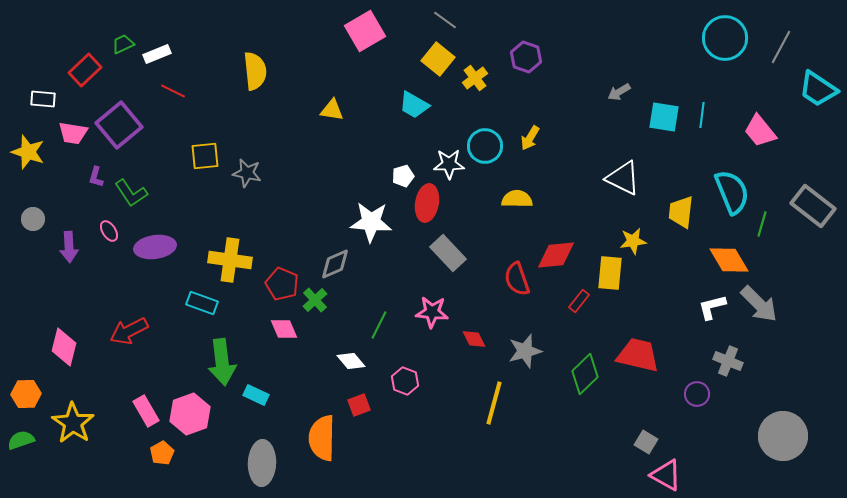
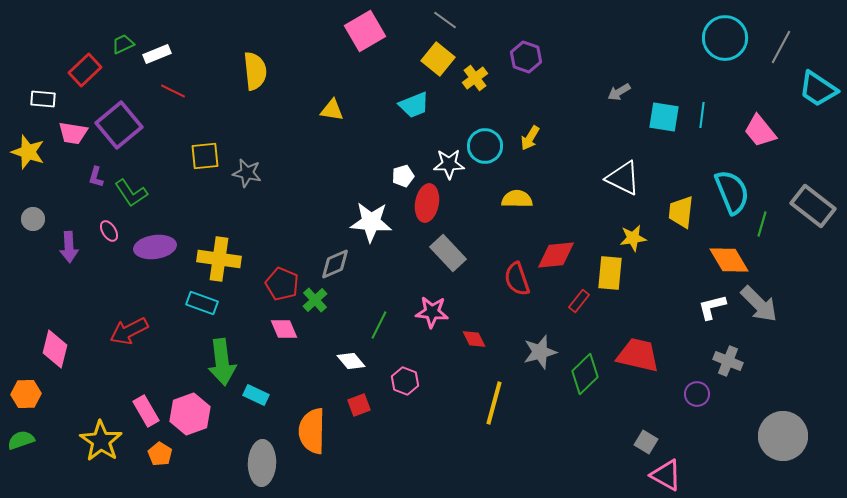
cyan trapezoid at (414, 105): rotated 52 degrees counterclockwise
yellow star at (633, 241): moved 3 px up
yellow cross at (230, 260): moved 11 px left, 1 px up
pink diamond at (64, 347): moved 9 px left, 2 px down
gray star at (525, 351): moved 15 px right, 1 px down
yellow star at (73, 423): moved 28 px right, 18 px down
orange semicircle at (322, 438): moved 10 px left, 7 px up
orange pentagon at (162, 453): moved 2 px left, 1 px down; rotated 10 degrees counterclockwise
